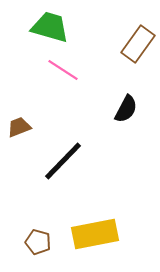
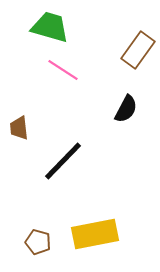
brown rectangle: moved 6 px down
brown trapezoid: moved 1 px down; rotated 75 degrees counterclockwise
